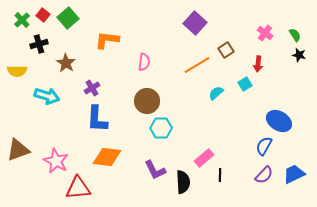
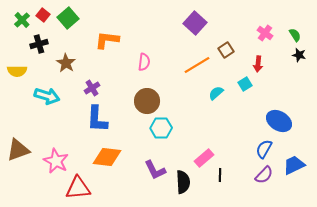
blue semicircle: moved 3 px down
blue trapezoid: moved 9 px up
